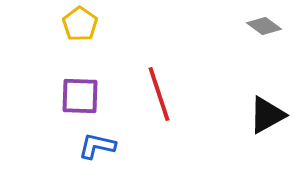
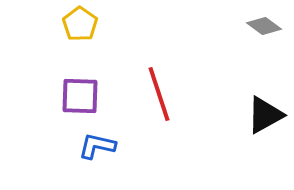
black triangle: moved 2 px left
